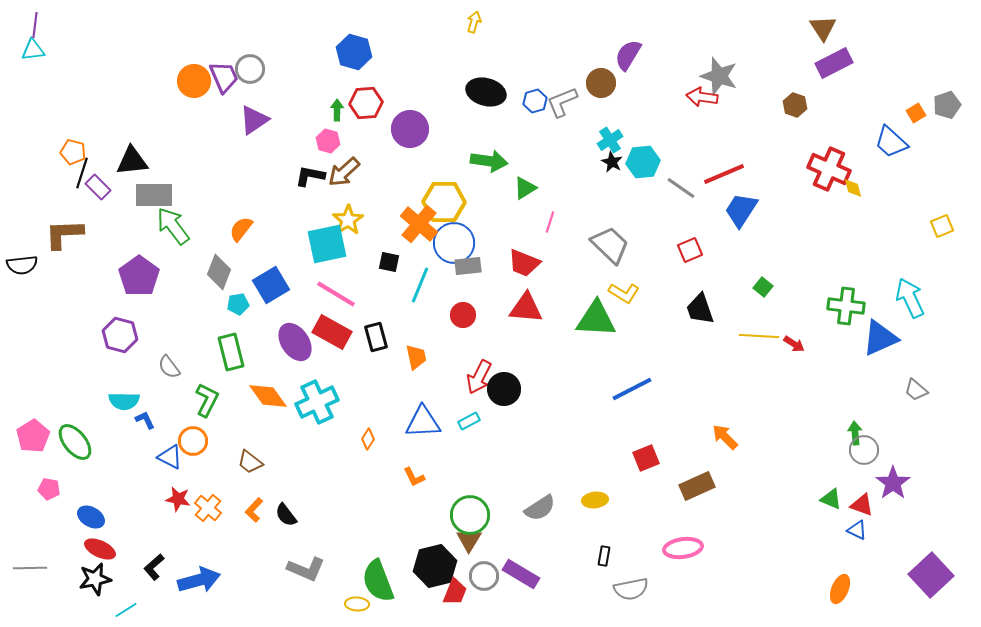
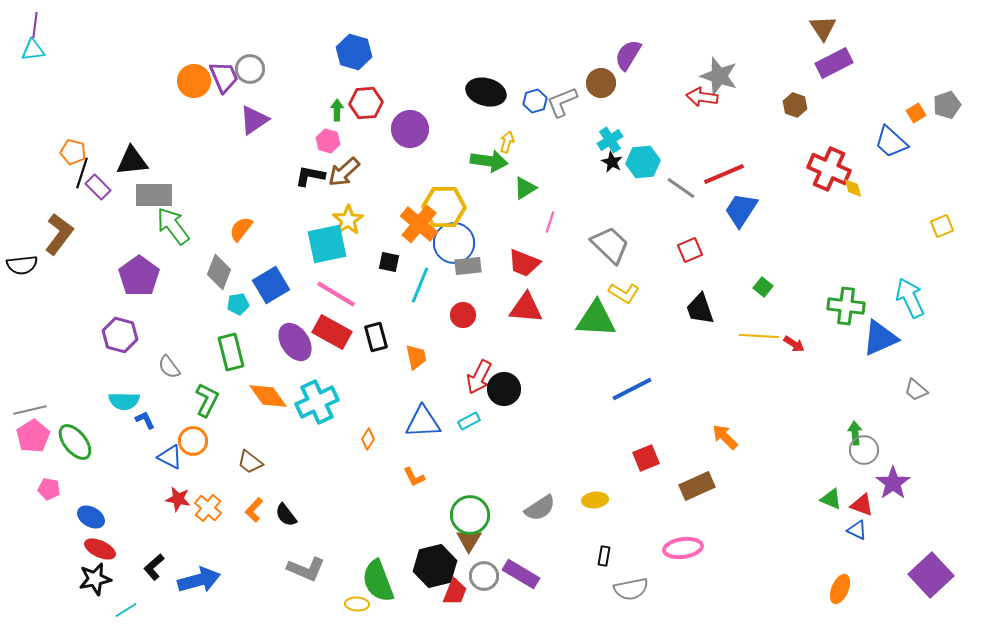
yellow arrow at (474, 22): moved 33 px right, 120 px down
yellow hexagon at (444, 202): moved 5 px down
brown L-shape at (64, 234): moved 5 px left; rotated 129 degrees clockwise
gray line at (30, 568): moved 158 px up; rotated 12 degrees counterclockwise
